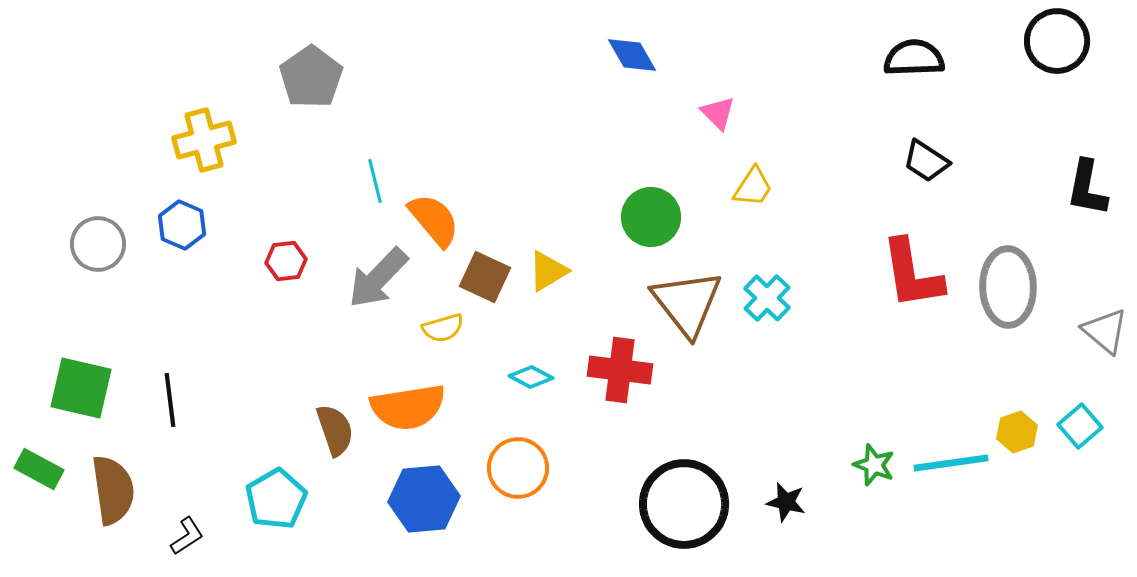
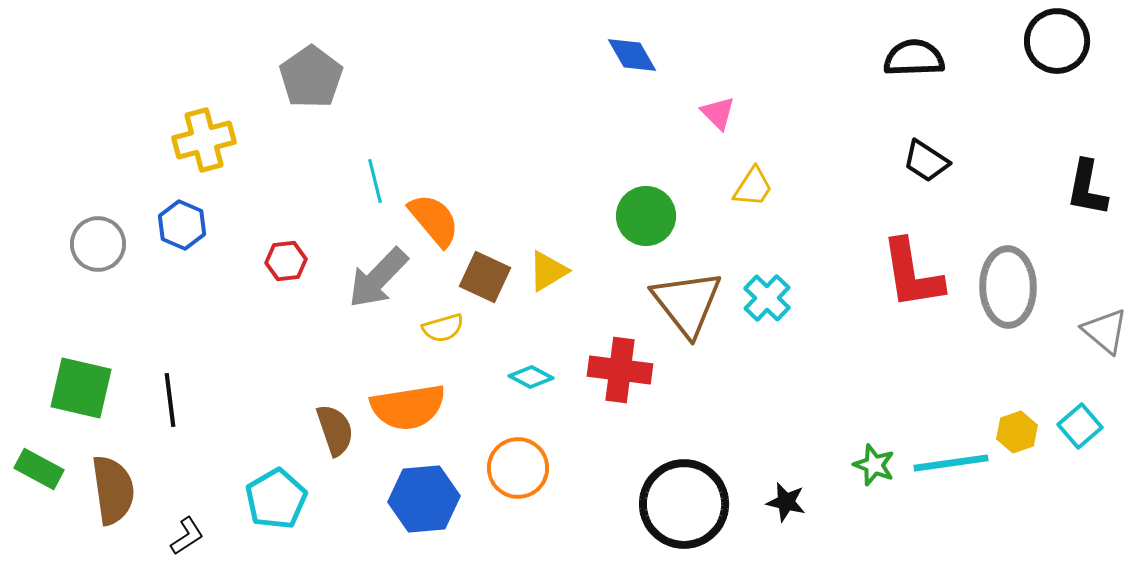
green circle at (651, 217): moved 5 px left, 1 px up
